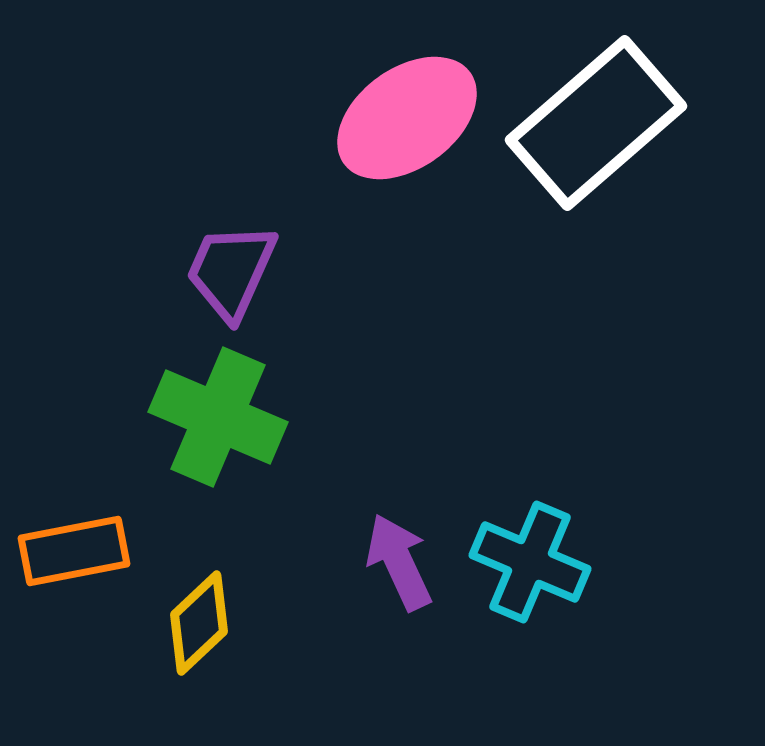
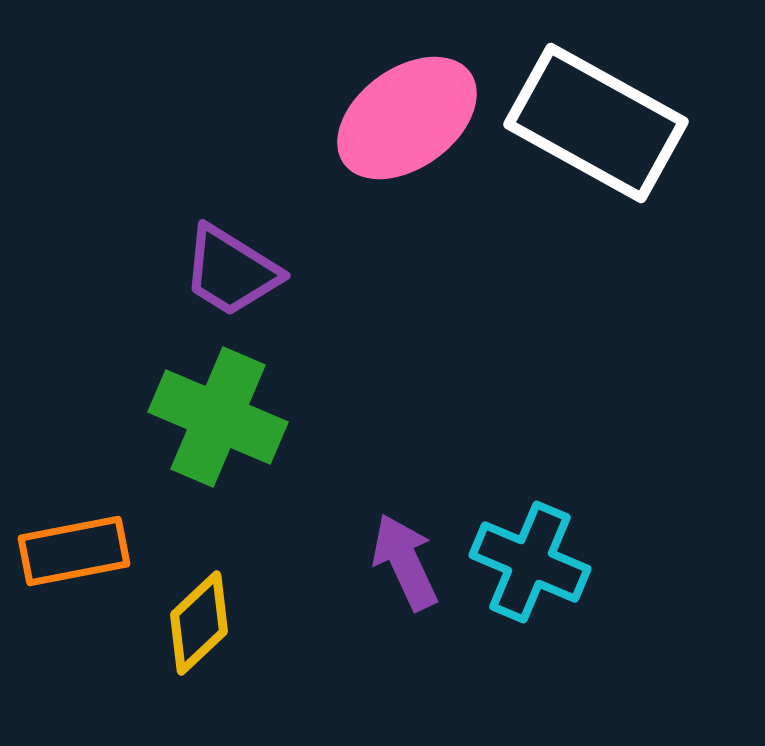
white rectangle: rotated 70 degrees clockwise
purple trapezoid: rotated 82 degrees counterclockwise
purple arrow: moved 6 px right
